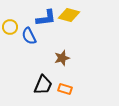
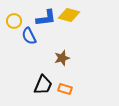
yellow circle: moved 4 px right, 6 px up
